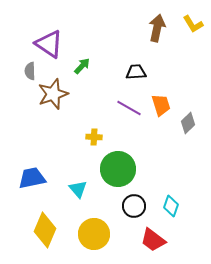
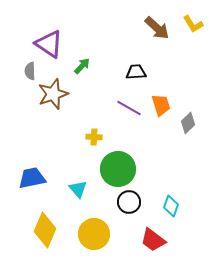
brown arrow: rotated 120 degrees clockwise
black circle: moved 5 px left, 4 px up
